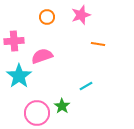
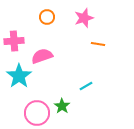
pink star: moved 3 px right, 3 px down
